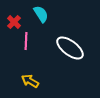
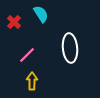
pink line: moved 1 px right, 14 px down; rotated 42 degrees clockwise
white ellipse: rotated 48 degrees clockwise
yellow arrow: moved 2 px right; rotated 60 degrees clockwise
